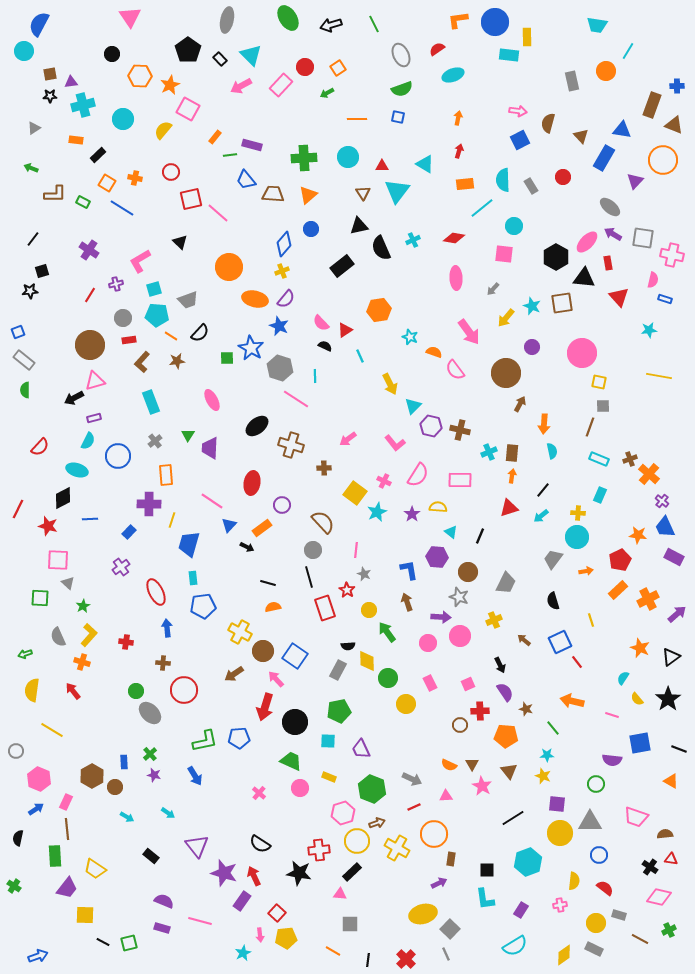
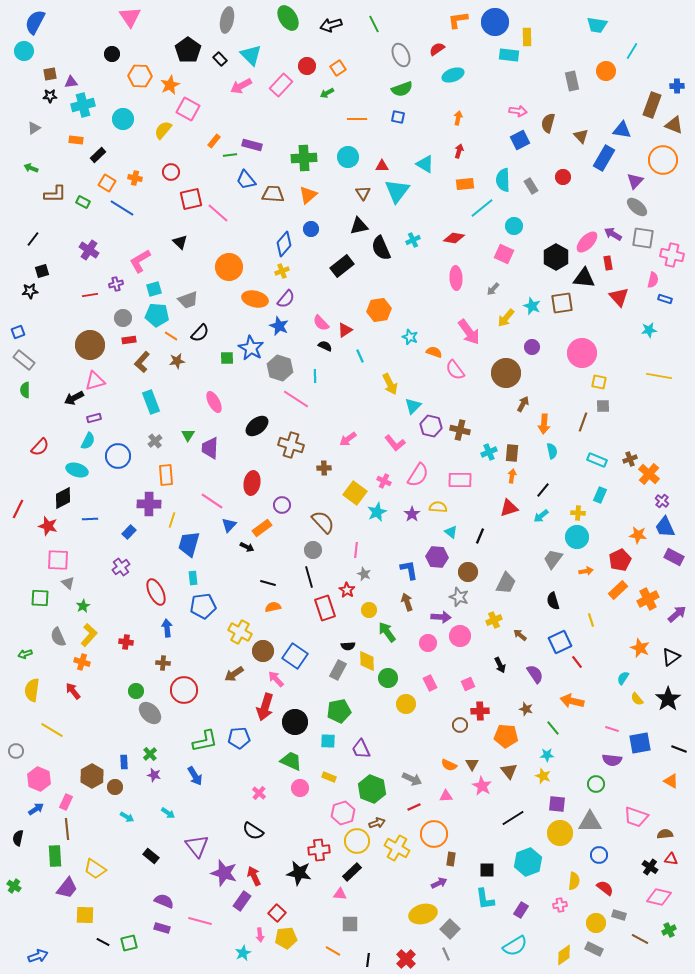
blue semicircle at (39, 24): moved 4 px left, 2 px up
cyan line at (628, 51): moved 4 px right
red circle at (305, 67): moved 2 px right, 1 px up
orange rectangle at (215, 137): moved 1 px left, 4 px down
gray ellipse at (610, 207): moved 27 px right
pink square at (504, 254): rotated 18 degrees clockwise
red line at (90, 295): rotated 49 degrees clockwise
pink ellipse at (212, 400): moved 2 px right, 2 px down
brown arrow at (520, 404): moved 3 px right
brown line at (590, 427): moved 7 px left, 5 px up
cyan rectangle at (599, 459): moved 2 px left, 1 px down
brown arrow at (524, 640): moved 4 px left, 5 px up
purple semicircle at (505, 692): moved 30 px right, 18 px up
pink line at (612, 715): moved 14 px down
black semicircle at (260, 844): moved 7 px left, 13 px up
